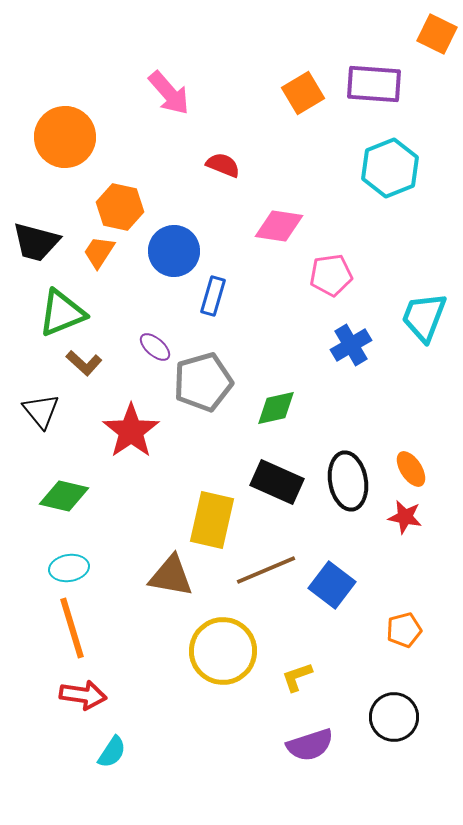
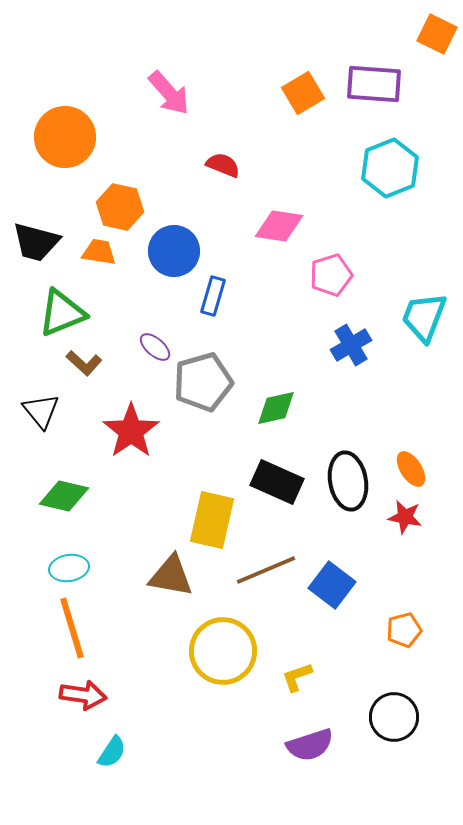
orange trapezoid at (99, 252): rotated 66 degrees clockwise
pink pentagon at (331, 275): rotated 9 degrees counterclockwise
